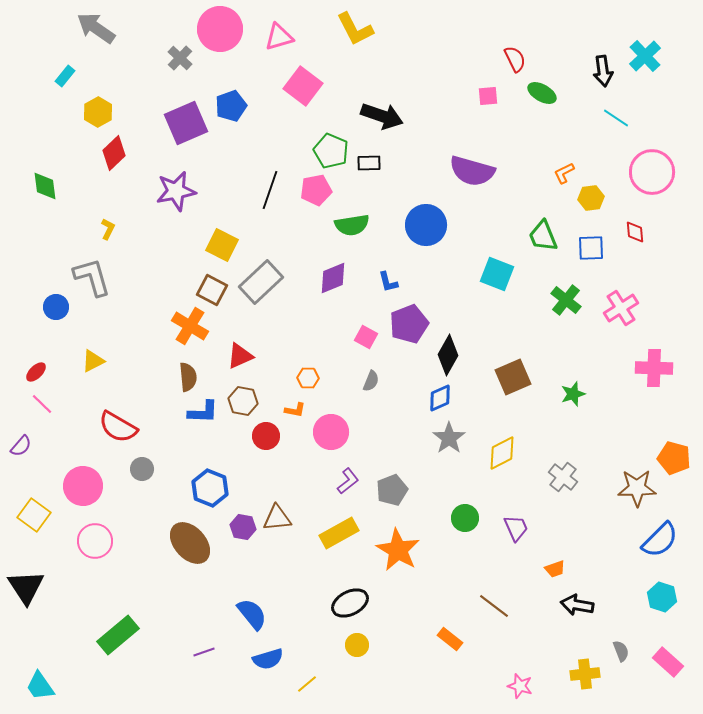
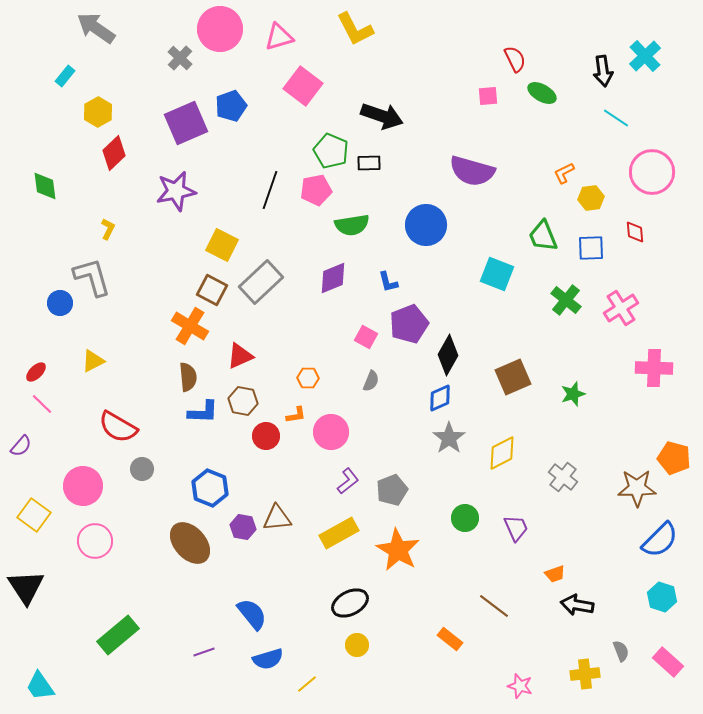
blue circle at (56, 307): moved 4 px right, 4 px up
orange L-shape at (295, 410): moved 1 px right, 5 px down; rotated 20 degrees counterclockwise
orange trapezoid at (555, 569): moved 5 px down
